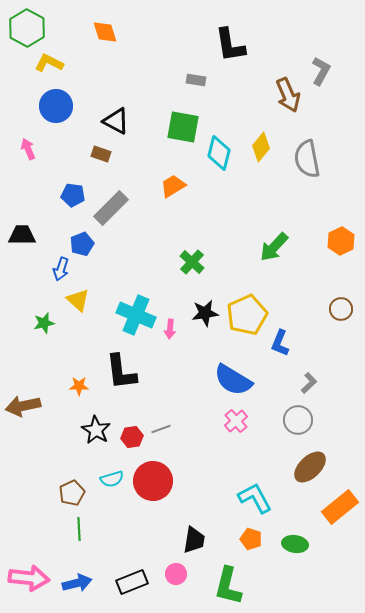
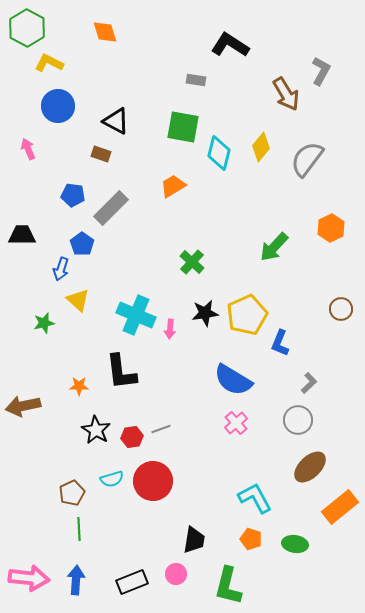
black L-shape at (230, 45): rotated 132 degrees clockwise
brown arrow at (288, 95): moved 2 px left, 1 px up; rotated 8 degrees counterclockwise
blue circle at (56, 106): moved 2 px right
gray semicircle at (307, 159): rotated 48 degrees clockwise
orange hexagon at (341, 241): moved 10 px left, 13 px up
blue pentagon at (82, 244): rotated 15 degrees counterclockwise
pink cross at (236, 421): moved 2 px down
blue arrow at (77, 583): moved 1 px left, 3 px up; rotated 72 degrees counterclockwise
